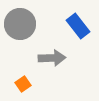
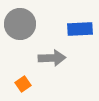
blue rectangle: moved 2 px right, 3 px down; rotated 55 degrees counterclockwise
